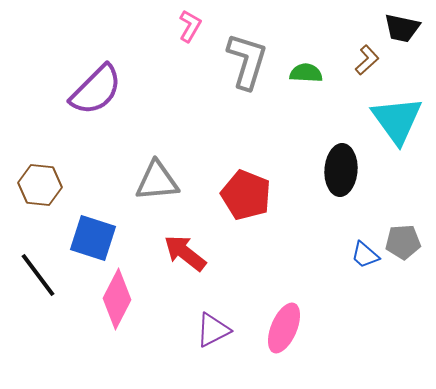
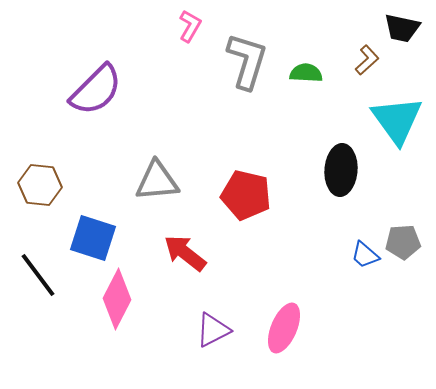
red pentagon: rotated 9 degrees counterclockwise
